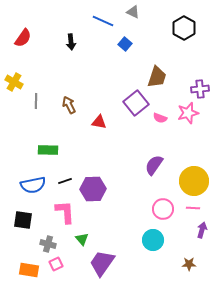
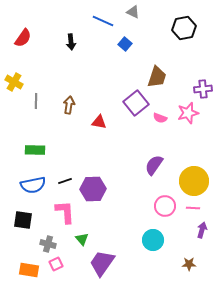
black hexagon: rotated 20 degrees clockwise
purple cross: moved 3 px right
brown arrow: rotated 36 degrees clockwise
green rectangle: moved 13 px left
pink circle: moved 2 px right, 3 px up
